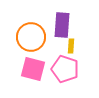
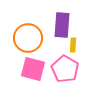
orange circle: moved 3 px left, 1 px down
yellow rectangle: moved 2 px right, 1 px up
pink pentagon: rotated 12 degrees clockwise
